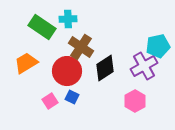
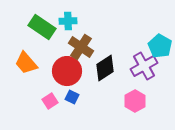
cyan cross: moved 2 px down
cyan pentagon: moved 2 px right; rotated 30 degrees counterclockwise
orange trapezoid: rotated 100 degrees counterclockwise
